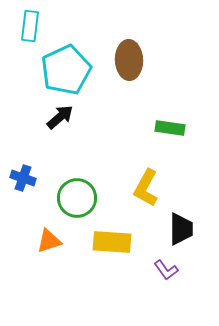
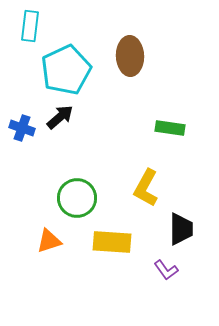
brown ellipse: moved 1 px right, 4 px up
blue cross: moved 1 px left, 50 px up
